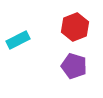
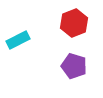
red hexagon: moved 1 px left, 4 px up
